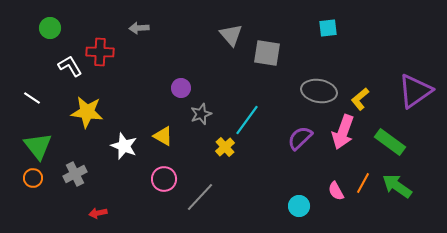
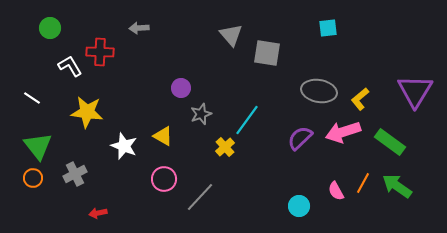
purple triangle: rotated 24 degrees counterclockwise
pink arrow: rotated 52 degrees clockwise
